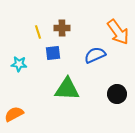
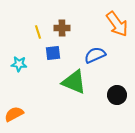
orange arrow: moved 1 px left, 8 px up
green triangle: moved 7 px right, 7 px up; rotated 20 degrees clockwise
black circle: moved 1 px down
